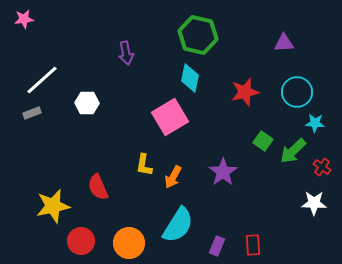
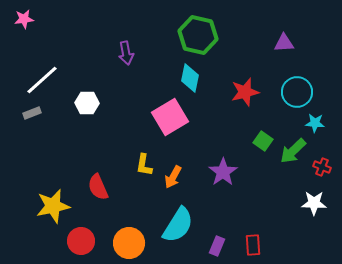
red cross: rotated 12 degrees counterclockwise
